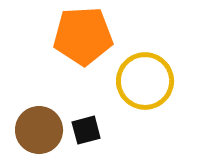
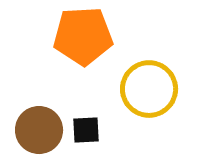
yellow circle: moved 4 px right, 8 px down
black square: rotated 12 degrees clockwise
